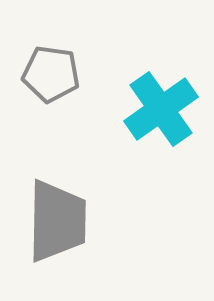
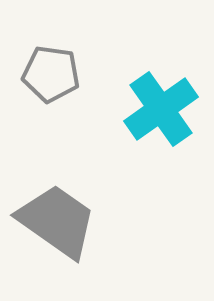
gray trapezoid: rotated 56 degrees counterclockwise
